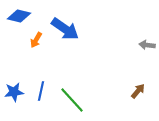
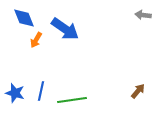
blue diamond: moved 5 px right, 2 px down; rotated 55 degrees clockwise
gray arrow: moved 4 px left, 30 px up
blue star: moved 1 px right, 1 px down; rotated 24 degrees clockwise
green line: rotated 56 degrees counterclockwise
